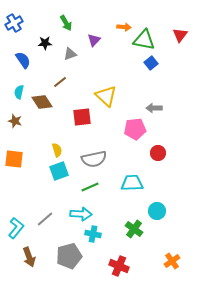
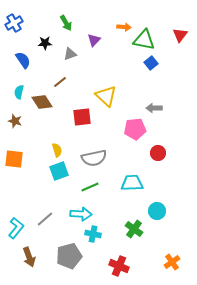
gray semicircle: moved 1 px up
orange cross: moved 1 px down
